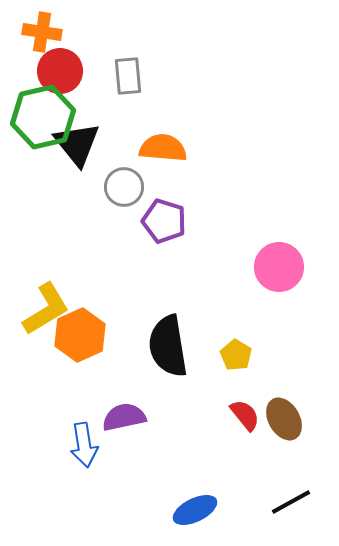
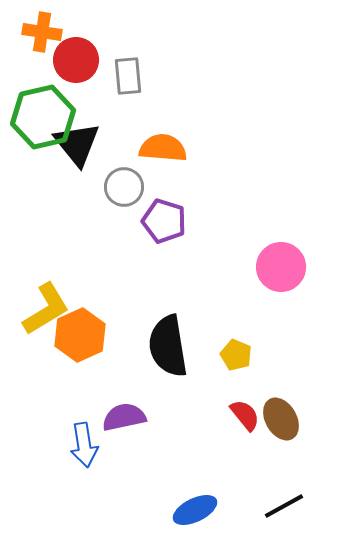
red circle: moved 16 px right, 11 px up
pink circle: moved 2 px right
yellow pentagon: rotated 8 degrees counterclockwise
brown ellipse: moved 3 px left
black line: moved 7 px left, 4 px down
